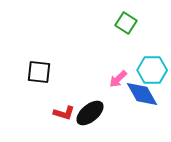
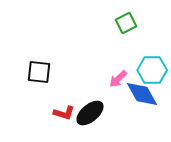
green square: rotated 30 degrees clockwise
